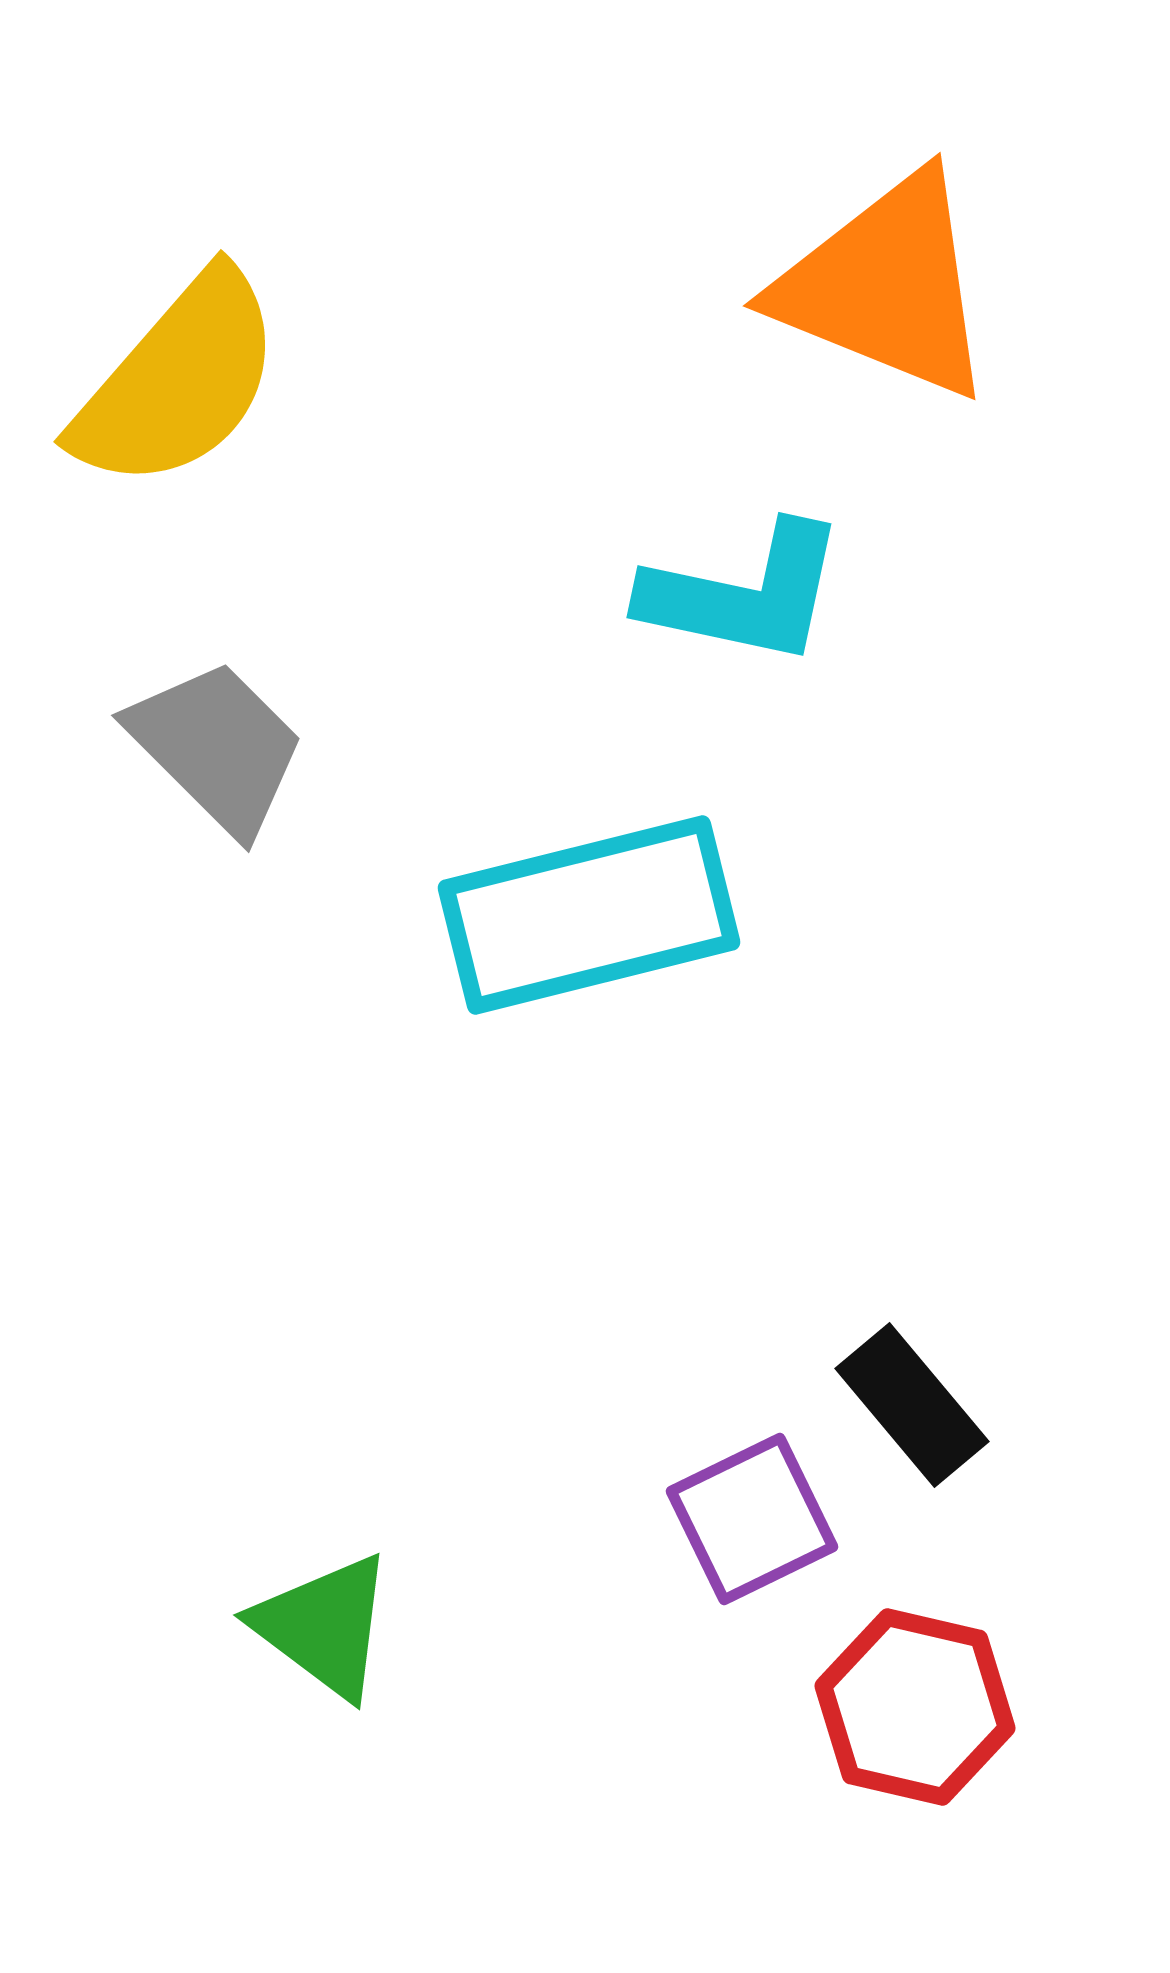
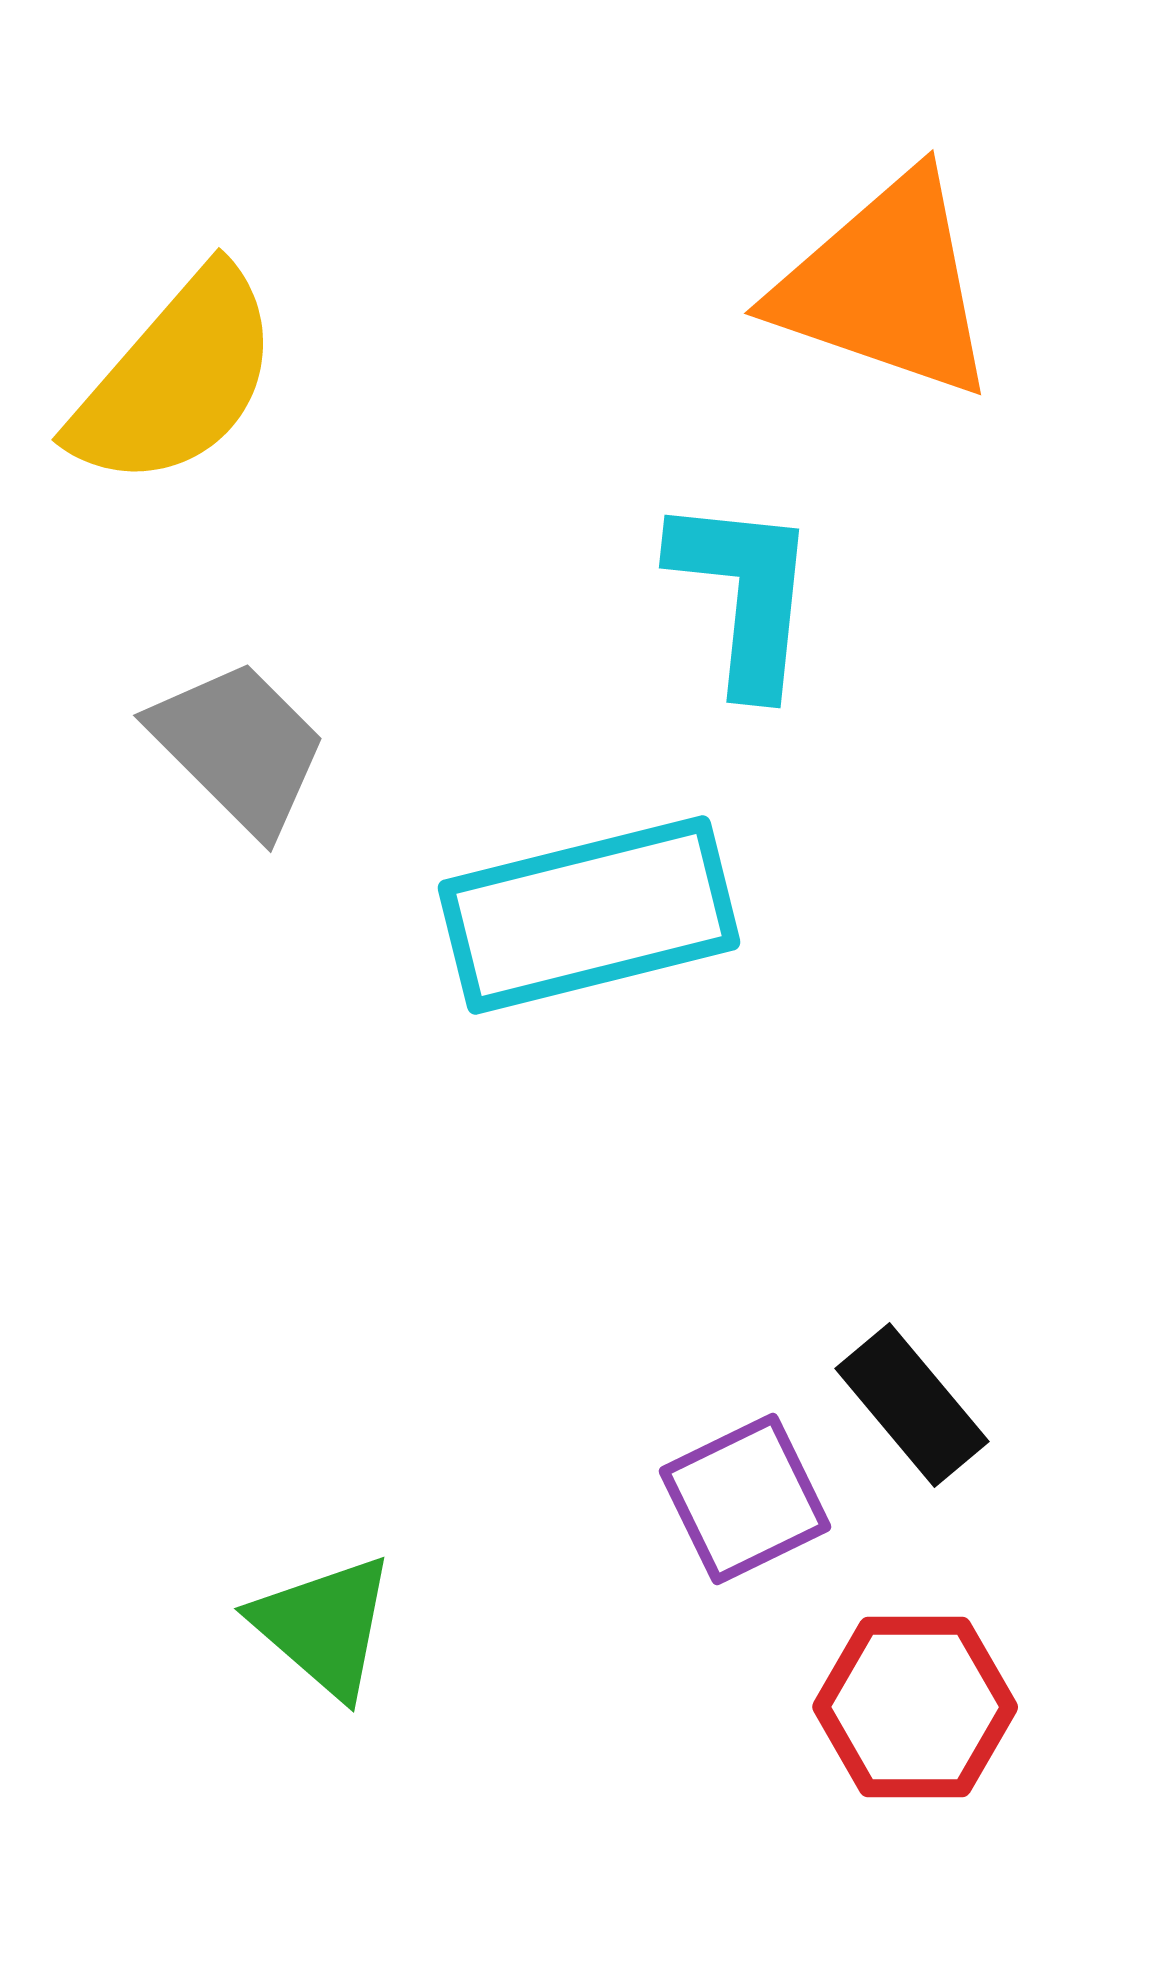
orange triangle: rotated 3 degrees counterclockwise
yellow semicircle: moved 2 px left, 2 px up
cyan L-shape: rotated 96 degrees counterclockwise
gray trapezoid: moved 22 px right
purple square: moved 7 px left, 20 px up
green triangle: rotated 4 degrees clockwise
red hexagon: rotated 13 degrees counterclockwise
